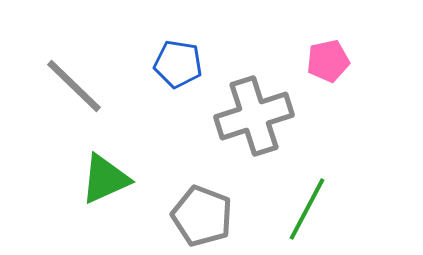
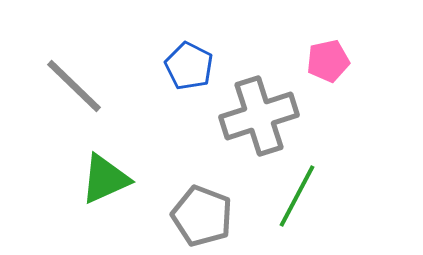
blue pentagon: moved 11 px right, 2 px down; rotated 18 degrees clockwise
gray cross: moved 5 px right
green line: moved 10 px left, 13 px up
